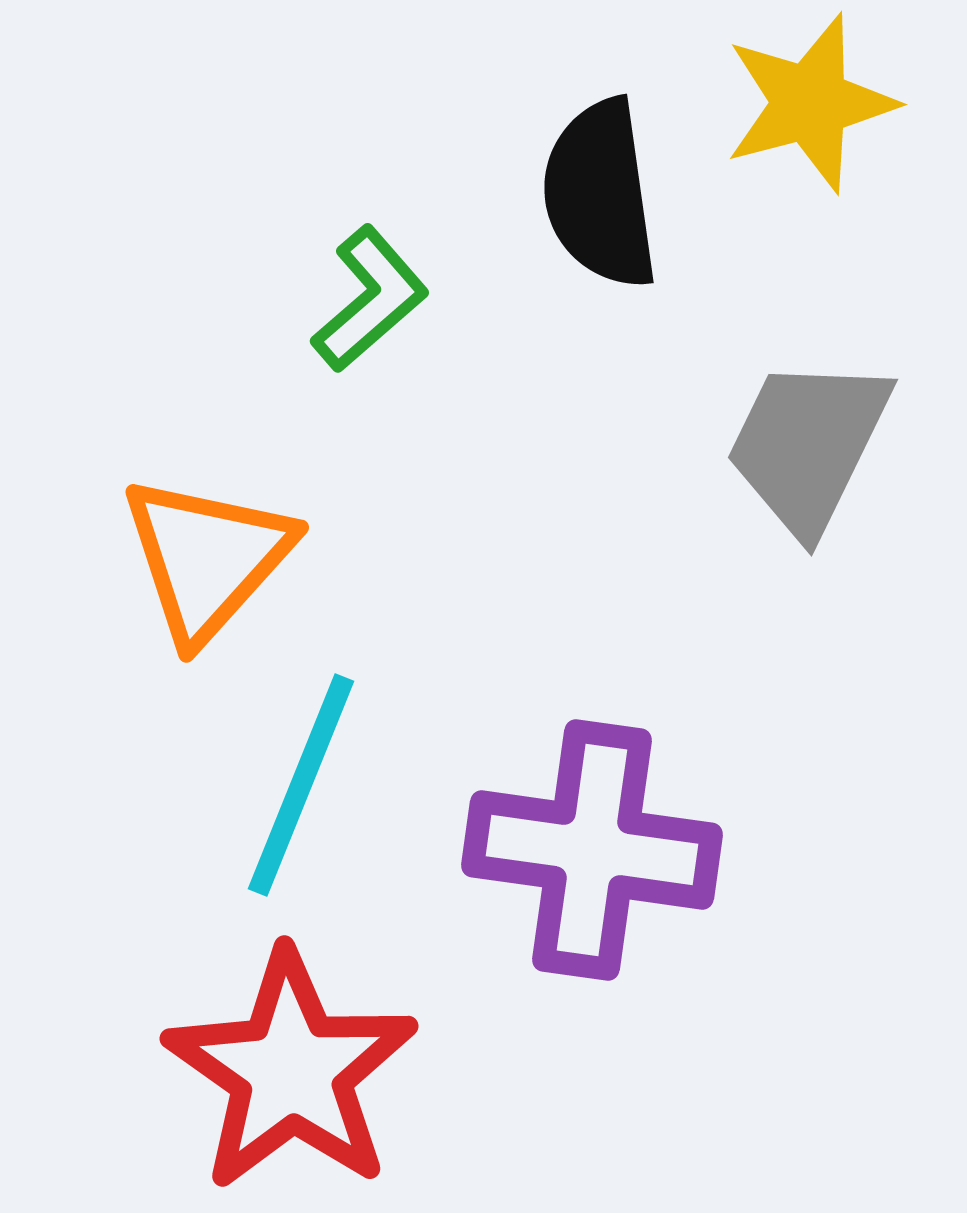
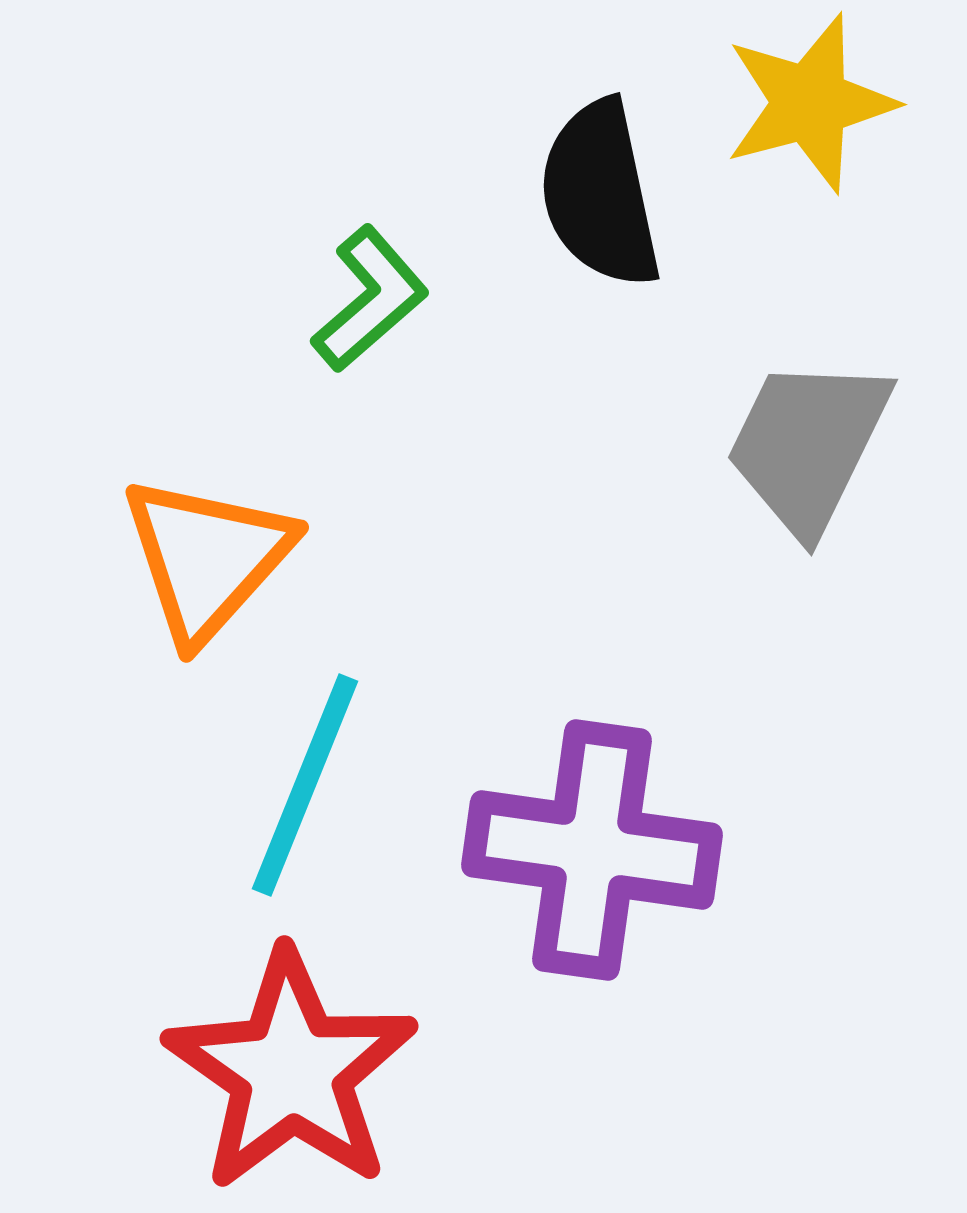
black semicircle: rotated 4 degrees counterclockwise
cyan line: moved 4 px right
